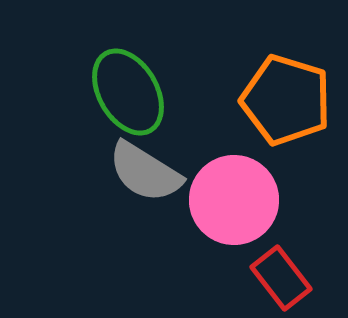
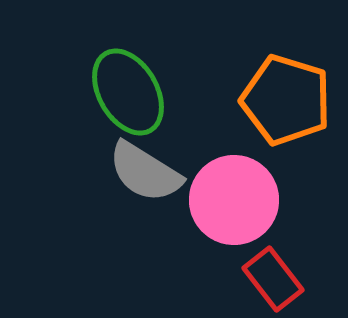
red rectangle: moved 8 px left, 1 px down
